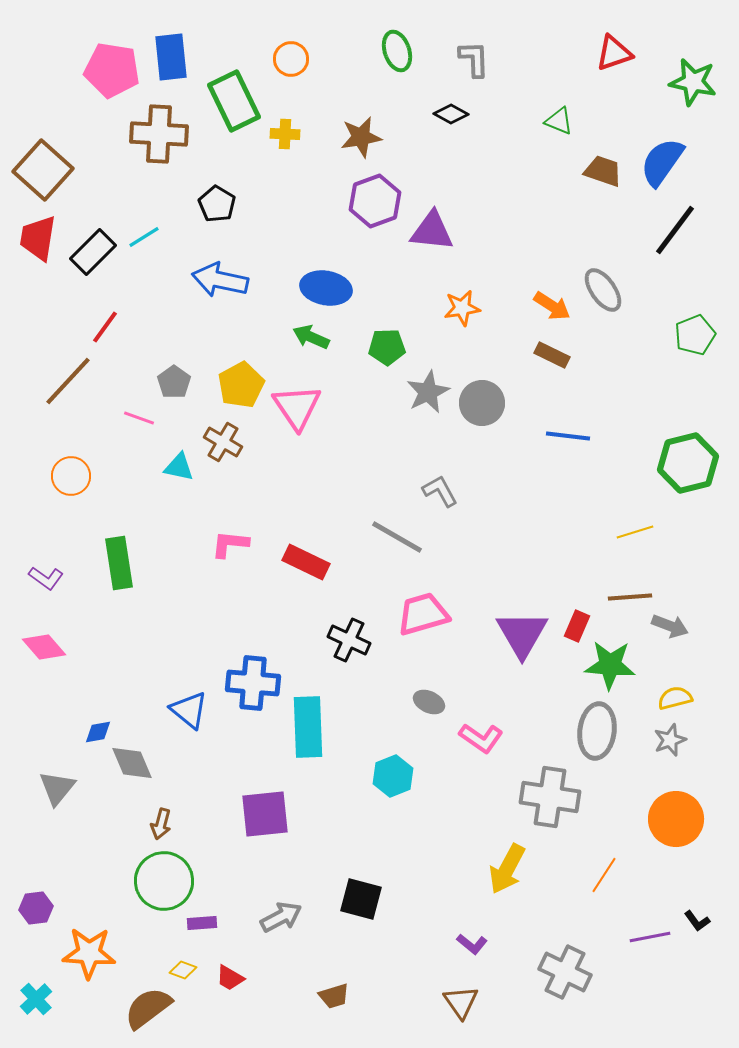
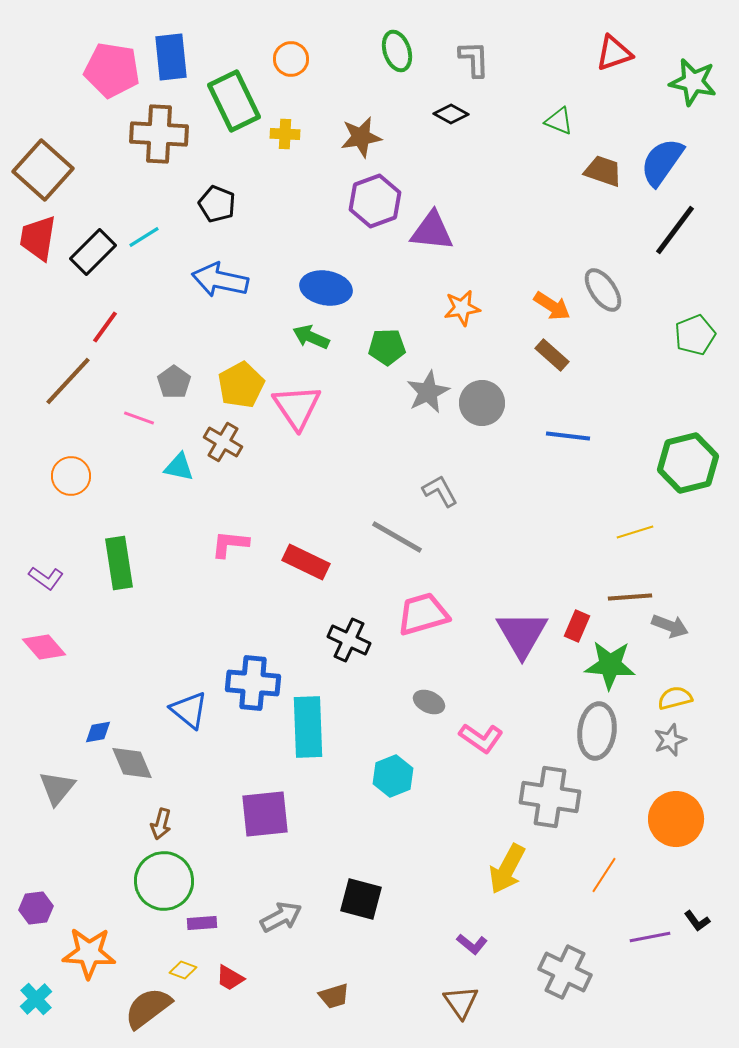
black pentagon at (217, 204): rotated 9 degrees counterclockwise
brown rectangle at (552, 355): rotated 16 degrees clockwise
